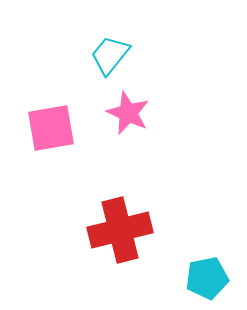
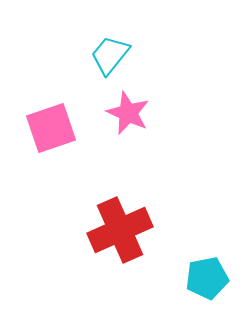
pink square: rotated 9 degrees counterclockwise
red cross: rotated 10 degrees counterclockwise
